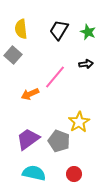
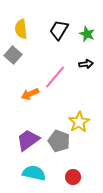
green star: moved 1 px left, 2 px down
purple trapezoid: moved 1 px down
red circle: moved 1 px left, 3 px down
